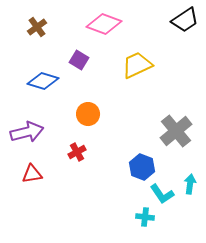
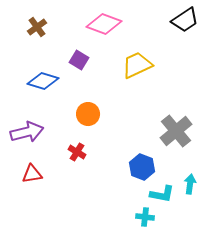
red cross: rotated 30 degrees counterclockwise
cyan L-shape: rotated 45 degrees counterclockwise
